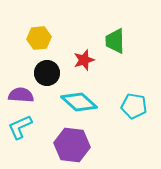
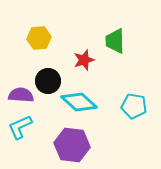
black circle: moved 1 px right, 8 px down
